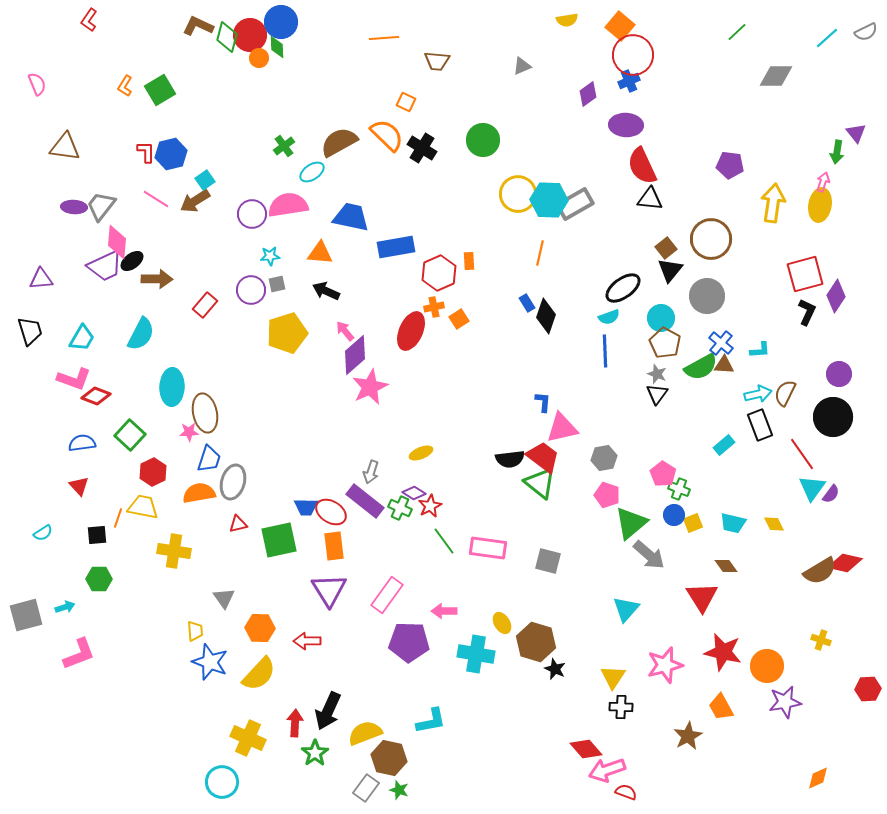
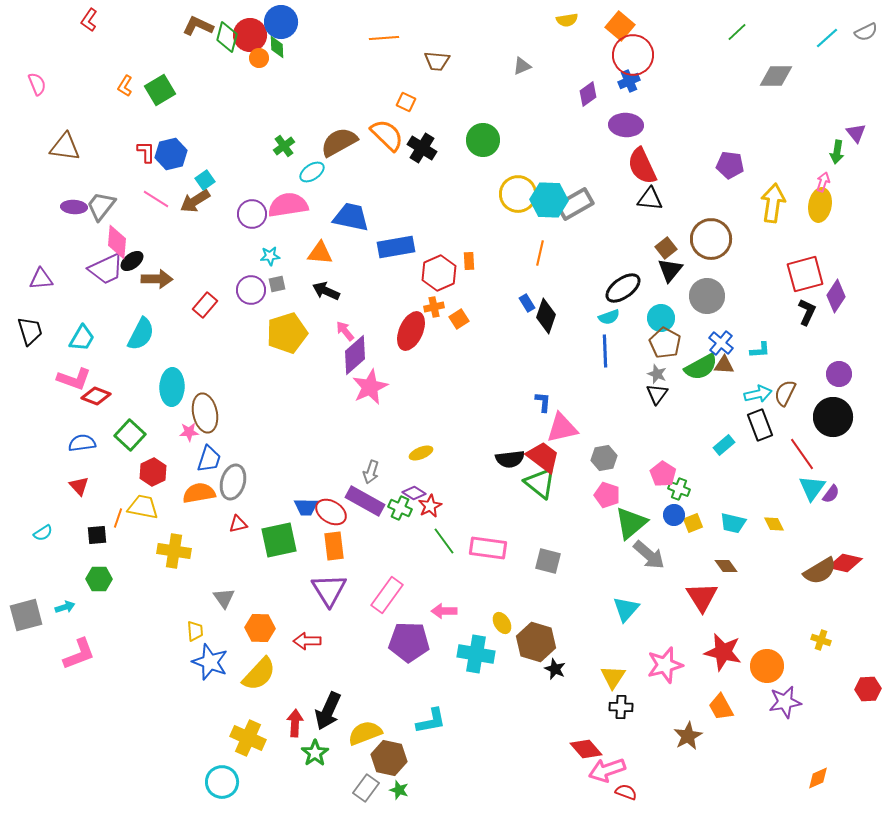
purple trapezoid at (105, 266): moved 1 px right, 3 px down
purple rectangle at (365, 501): rotated 9 degrees counterclockwise
